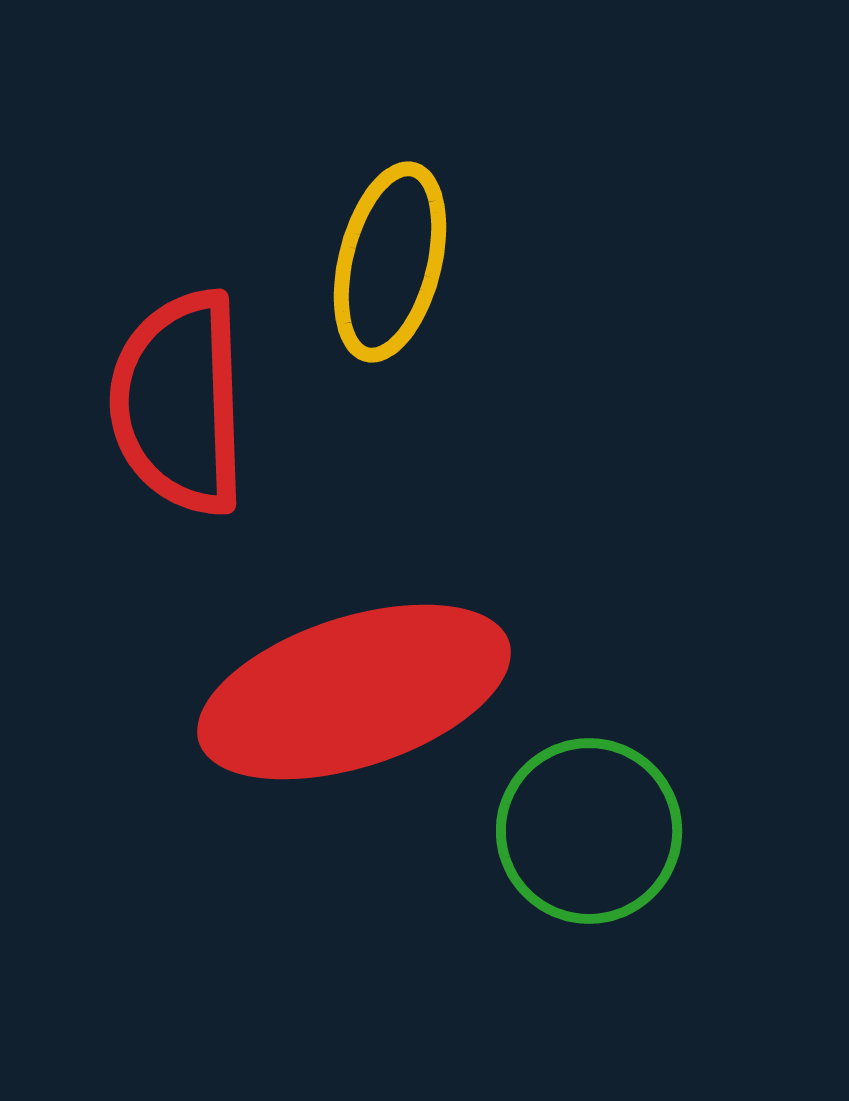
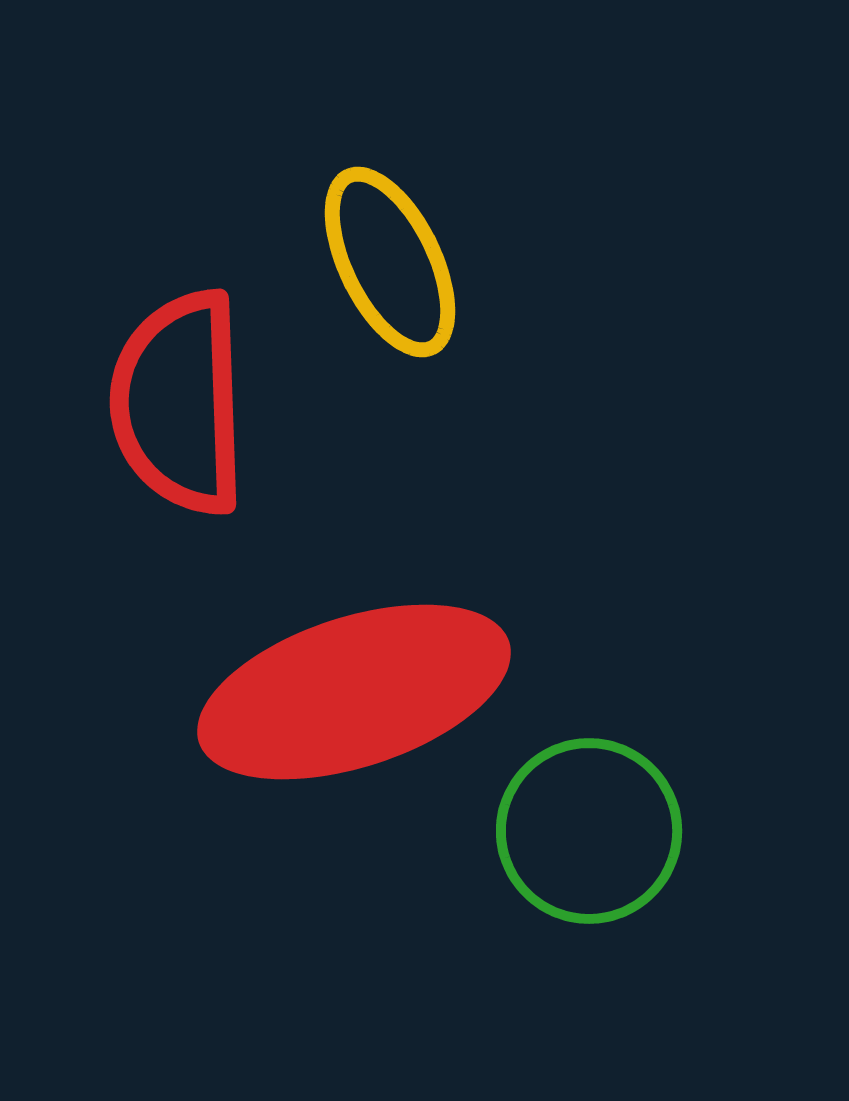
yellow ellipse: rotated 40 degrees counterclockwise
